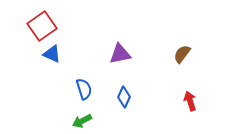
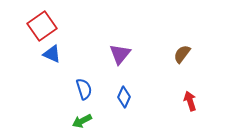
purple triangle: rotated 40 degrees counterclockwise
